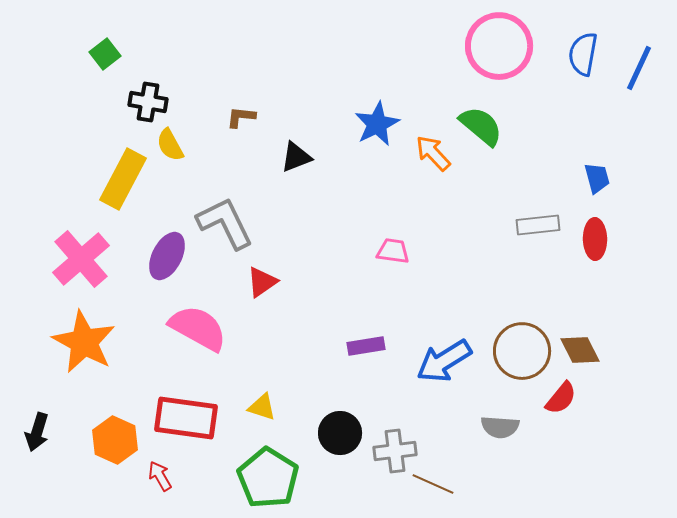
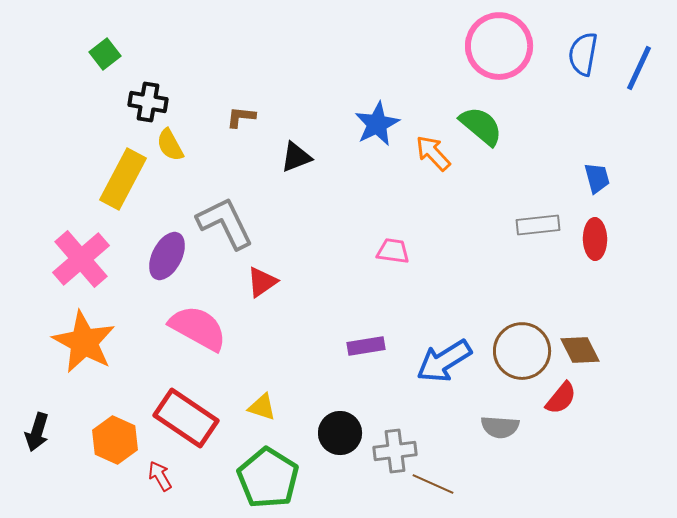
red rectangle: rotated 26 degrees clockwise
